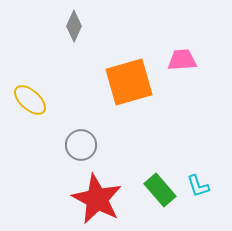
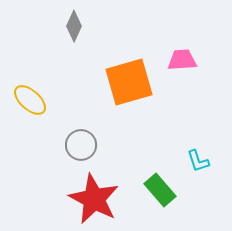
cyan L-shape: moved 25 px up
red star: moved 3 px left
